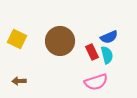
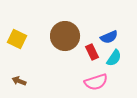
brown circle: moved 5 px right, 5 px up
cyan semicircle: moved 7 px right, 3 px down; rotated 48 degrees clockwise
brown arrow: rotated 24 degrees clockwise
